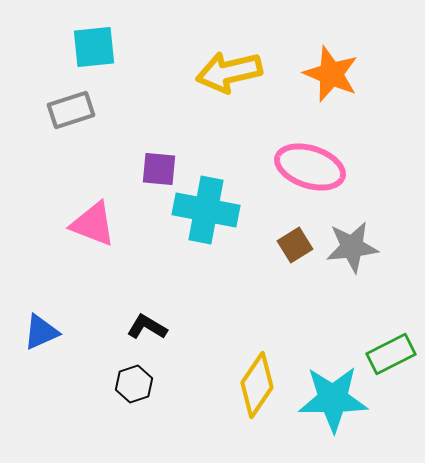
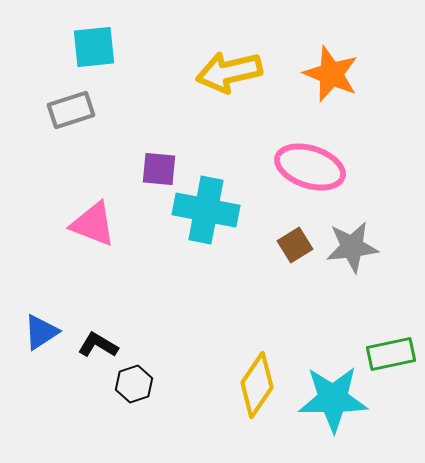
black L-shape: moved 49 px left, 18 px down
blue triangle: rotated 9 degrees counterclockwise
green rectangle: rotated 15 degrees clockwise
